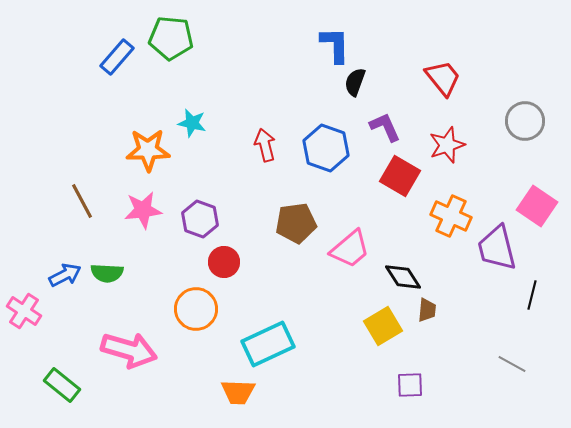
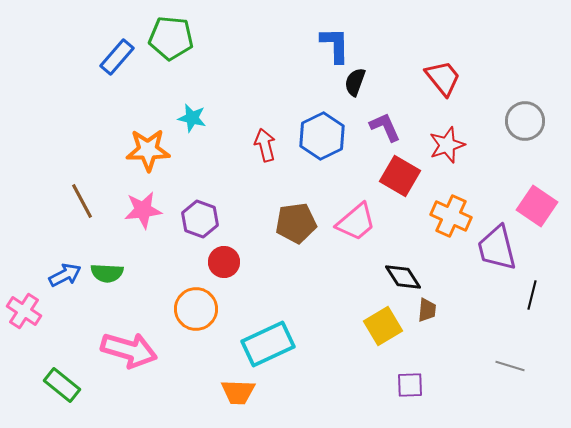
cyan star: moved 5 px up
blue hexagon: moved 4 px left, 12 px up; rotated 15 degrees clockwise
pink trapezoid: moved 6 px right, 27 px up
gray line: moved 2 px left, 2 px down; rotated 12 degrees counterclockwise
